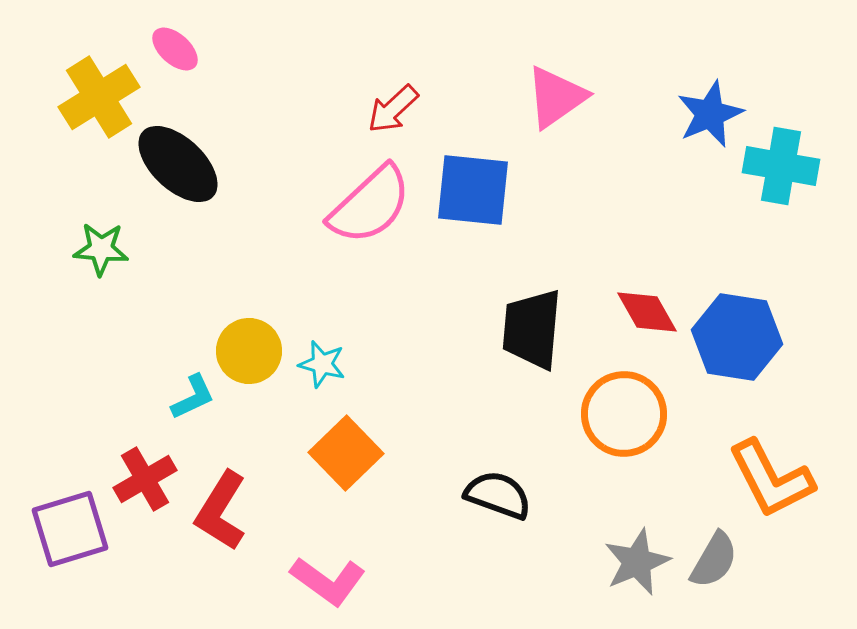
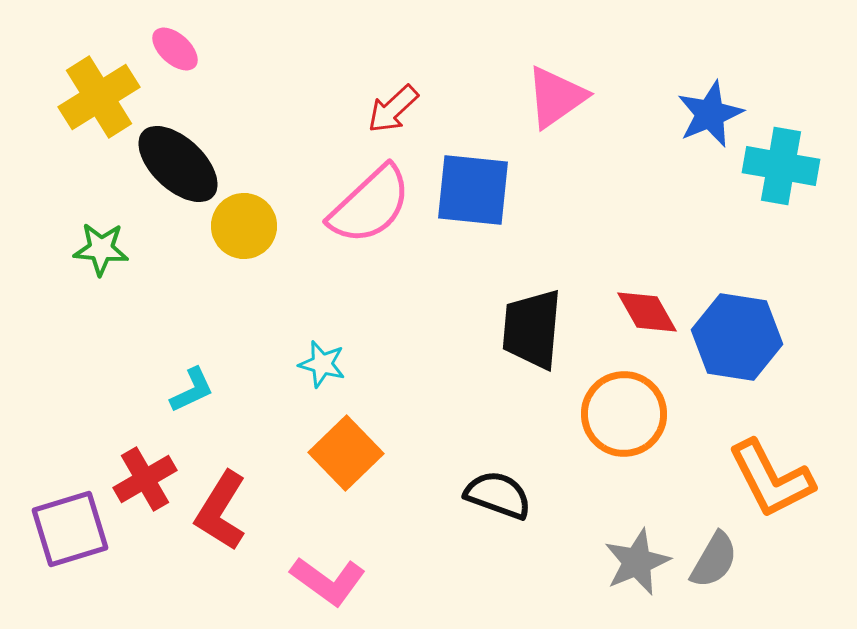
yellow circle: moved 5 px left, 125 px up
cyan L-shape: moved 1 px left, 7 px up
